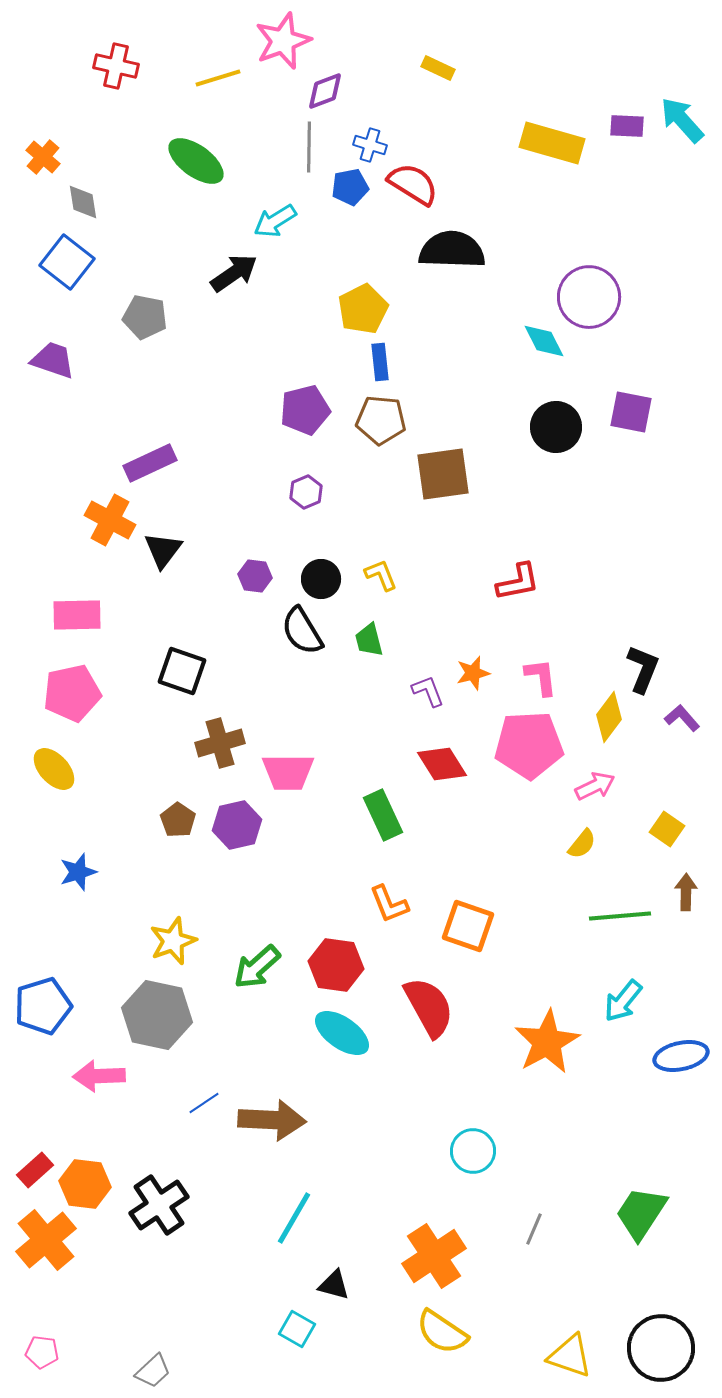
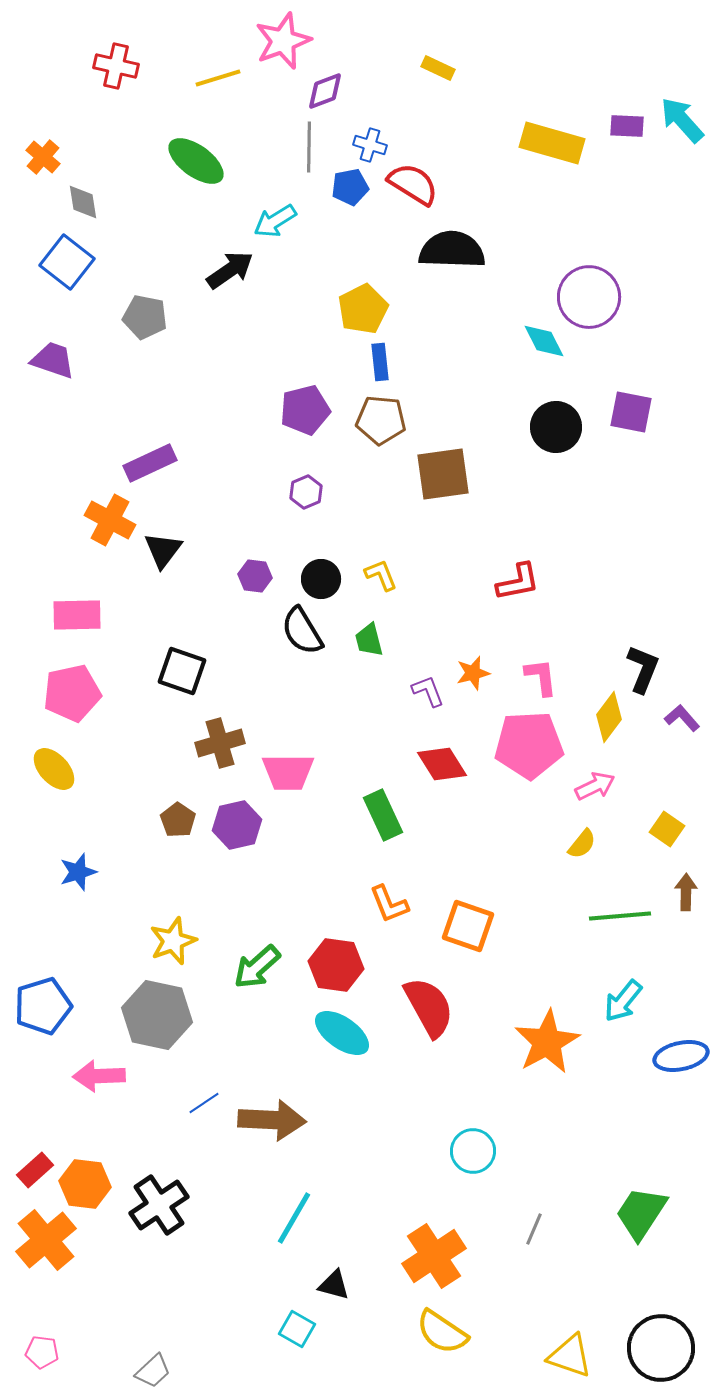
black arrow at (234, 273): moved 4 px left, 3 px up
